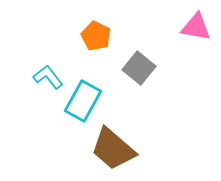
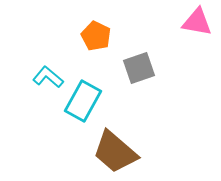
pink triangle: moved 1 px right, 5 px up
gray square: rotated 32 degrees clockwise
cyan L-shape: rotated 12 degrees counterclockwise
brown trapezoid: moved 2 px right, 3 px down
